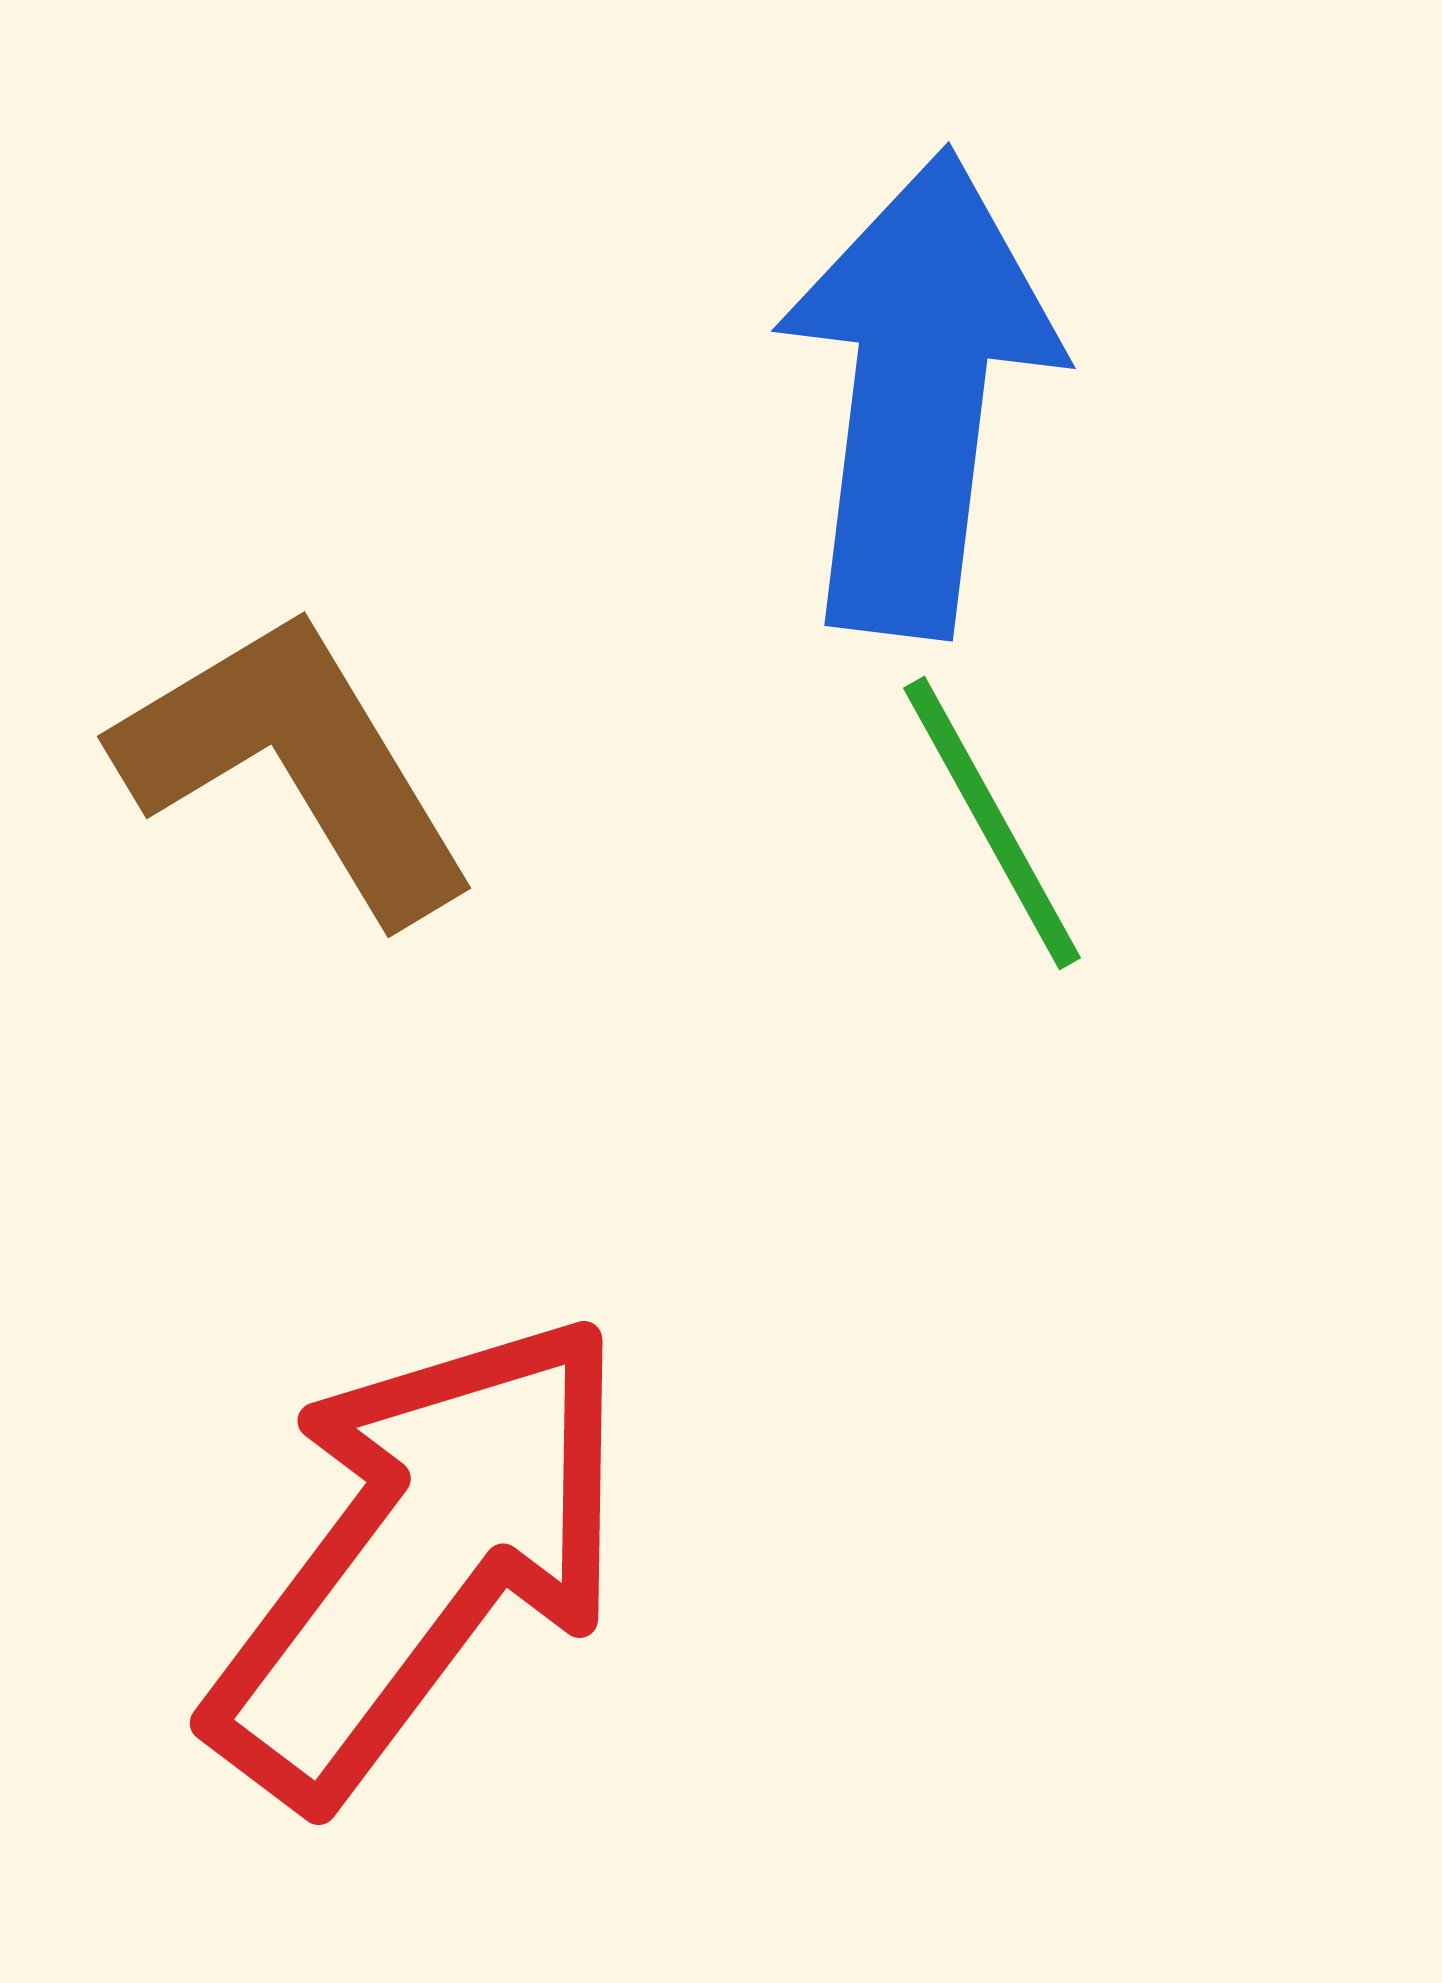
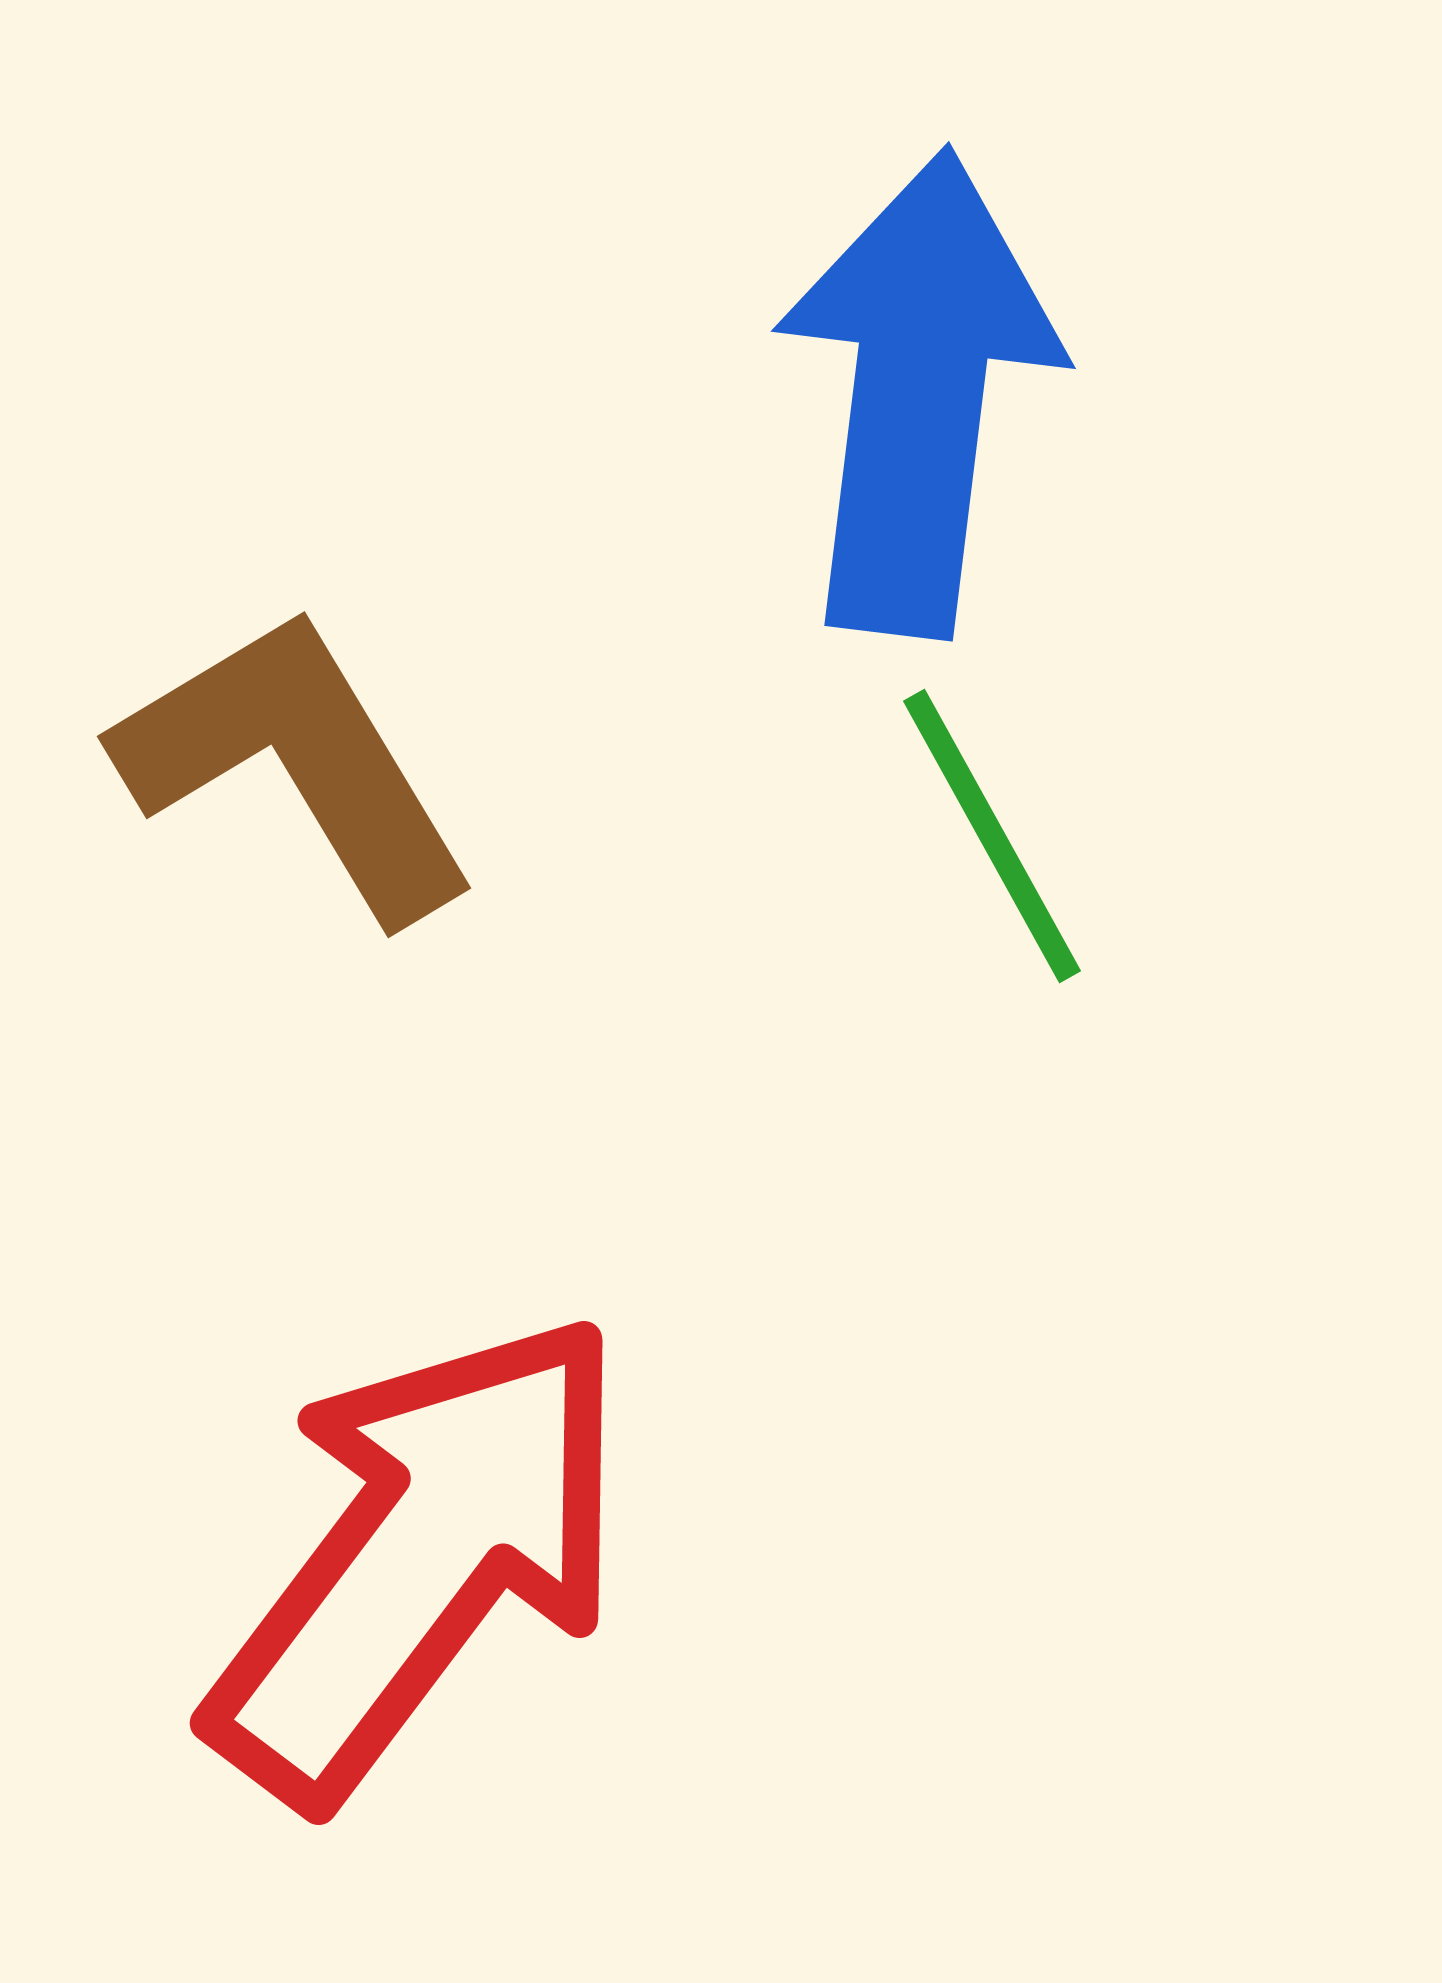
green line: moved 13 px down
